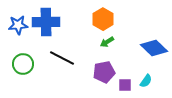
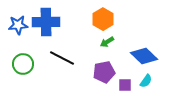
blue diamond: moved 10 px left, 8 px down
